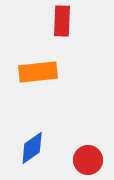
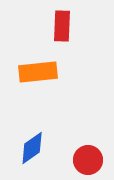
red rectangle: moved 5 px down
